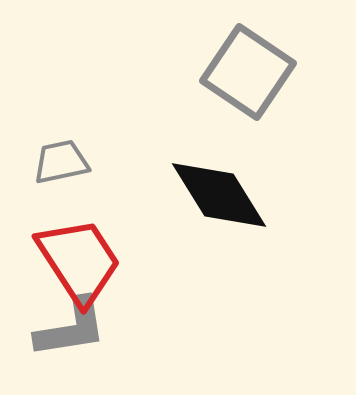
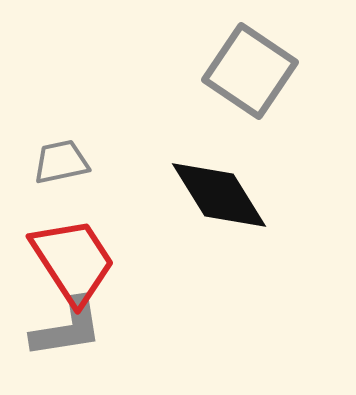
gray square: moved 2 px right, 1 px up
red trapezoid: moved 6 px left
gray L-shape: moved 4 px left
